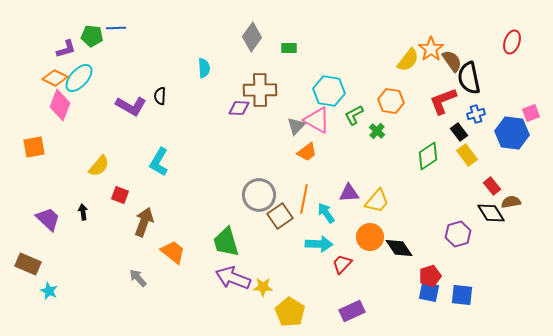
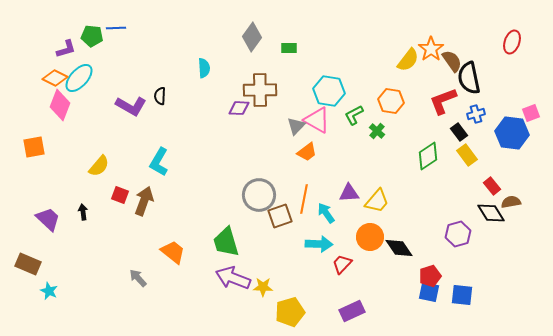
brown square at (280, 216): rotated 15 degrees clockwise
brown arrow at (144, 222): moved 21 px up
yellow pentagon at (290, 312): rotated 24 degrees clockwise
